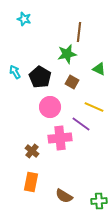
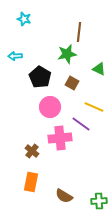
cyan arrow: moved 16 px up; rotated 64 degrees counterclockwise
brown square: moved 1 px down
